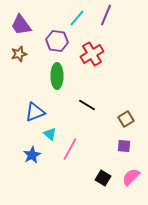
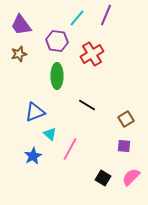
blue star: moved 1 px right, 1 px down
